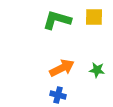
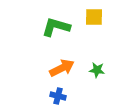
green L-shape: moved 1 px left, 7 px down
blue cross: moved 1 px down
